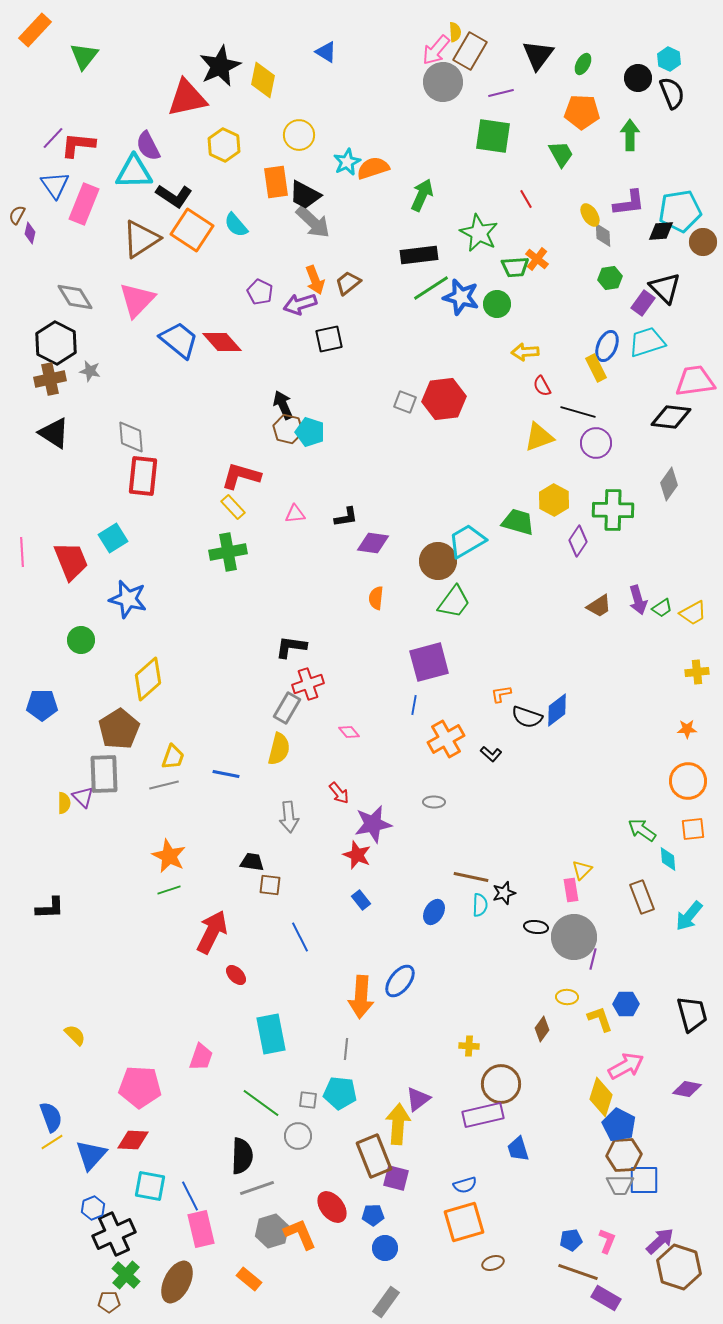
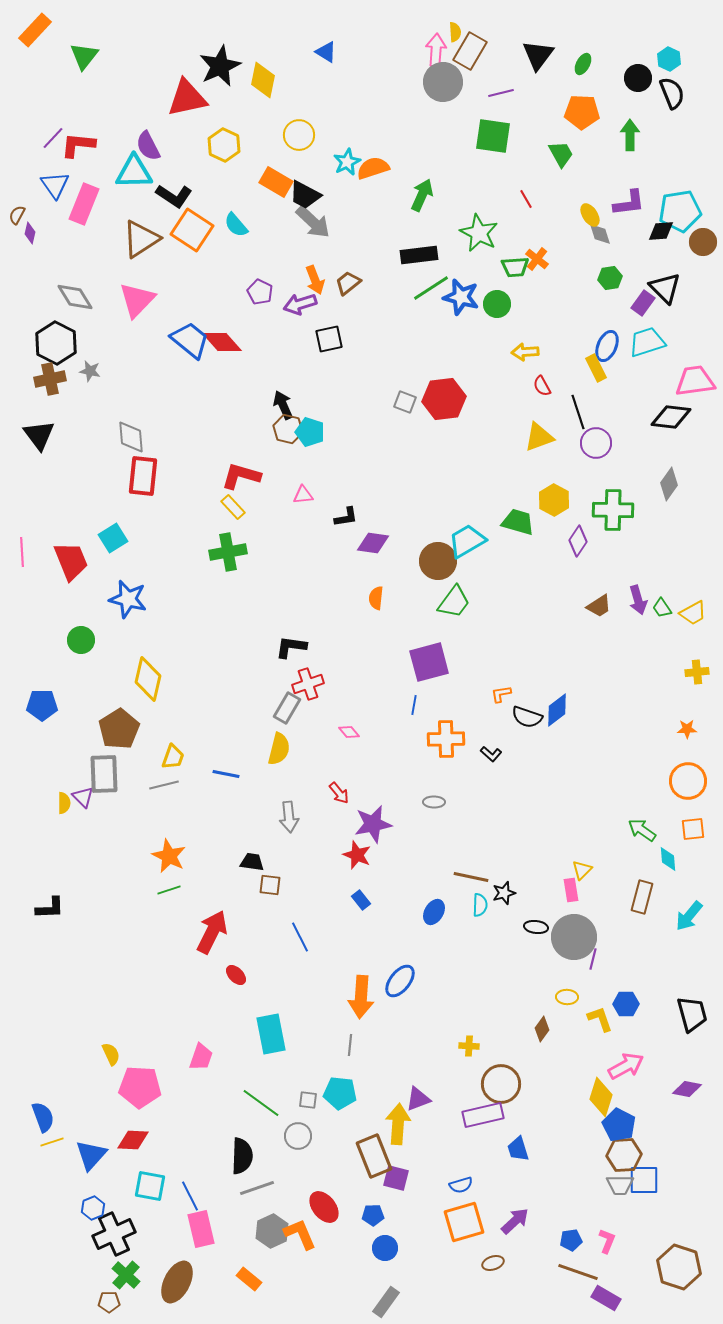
pink arrow at (436, 50): rotated 144 degrees clockwise
orange rectangle at (276, 182): rotated 52 degrees counterclockwise
gray diamond at (603, 235): moved 3 px left, 1 px up; rotated 15 degrees counterclockwise
blue trapezoid at (179, 340): moved 11 px right
black line at (578, 412): rotated 56 degrees clockwise
black triangle at (54, 433): moved 15 px left, 2 px down; rotated 20 degrees clockwise
pink triangle at (295, 514): moved 8 px right, 19 px up
green trapezoid at (662, 608): rotated 90 degrees clockwise
yellow diamond at (148, 679): rotated 36 degrees counterclockwise
orange cross at (446, 739): rotated 27 degrees clockwise
brown rectangle at (642, 897): rotated 36 degrees clockwise
yellow semicircle at (75, 1035): moved 36 px right, 19 px down; rotated 20 degrees clockwise
gray line at (346, 1049): moved 4 px right, 4 px up
purple triangle at (418, 1099): rotated 16 degrees clockwise
blue semicircle at (51, 1117): moved 8 px left
yellow line at (52, 1142): rotated 15 degrees clockwise
blue semicircle at (465, 1185): moved 4 px left
red ellipse at (332, 1207): moved 8 px left
gray hexagon at (272, 1231): rotated 8 degrees counterclockwise
purple arrow at (660, 1241): moved 145 px left, 20 px up
